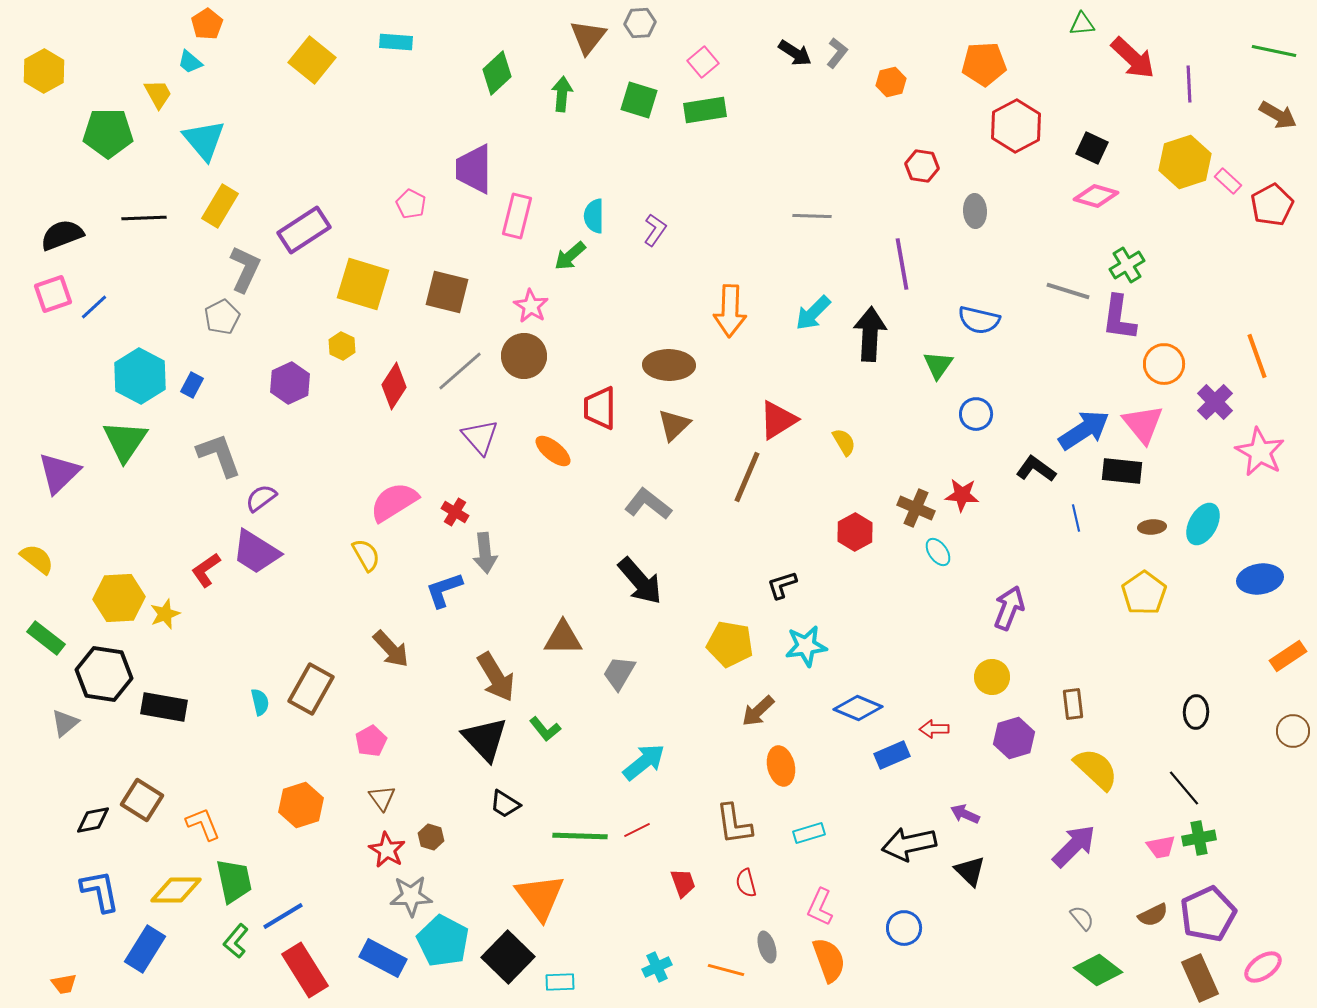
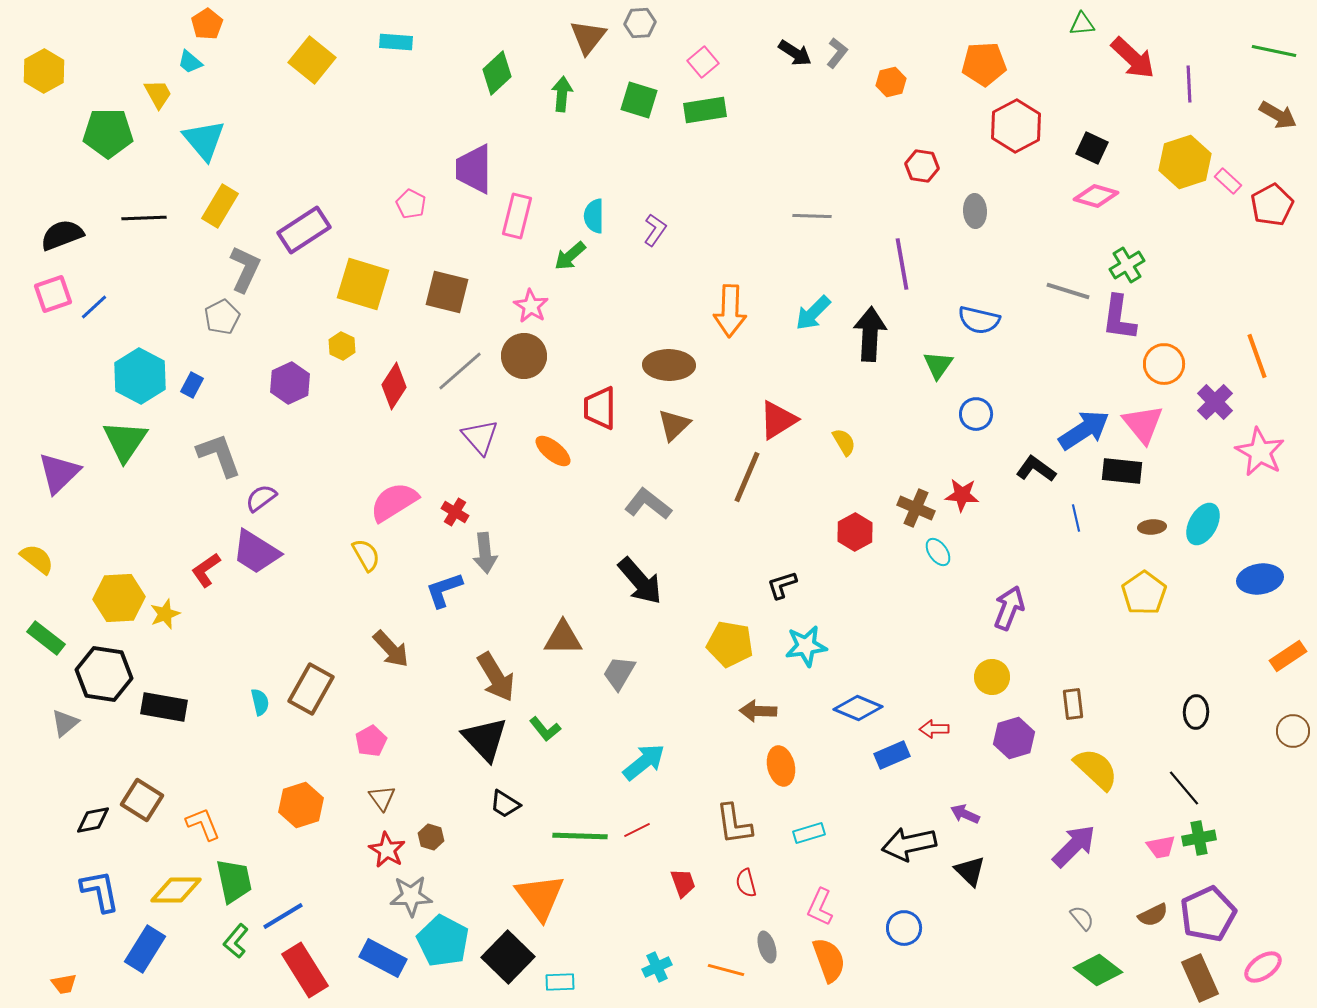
brown arrow at (758, 711): rotated 45 degrees clockwise
